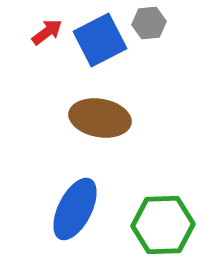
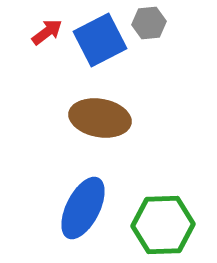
blue ellipse: moved 8 px right, 1 px up
